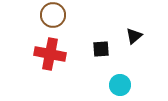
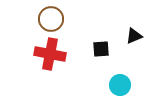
brown circle: moved 2 px left, 4 px down
black triangle: rotated 18 degrees clockwise
